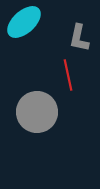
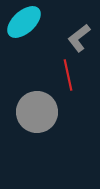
gray L-shape: rotated 40 degrees clockwise
